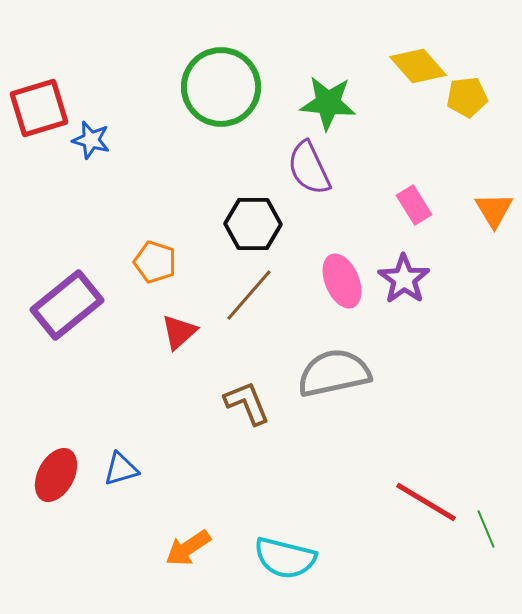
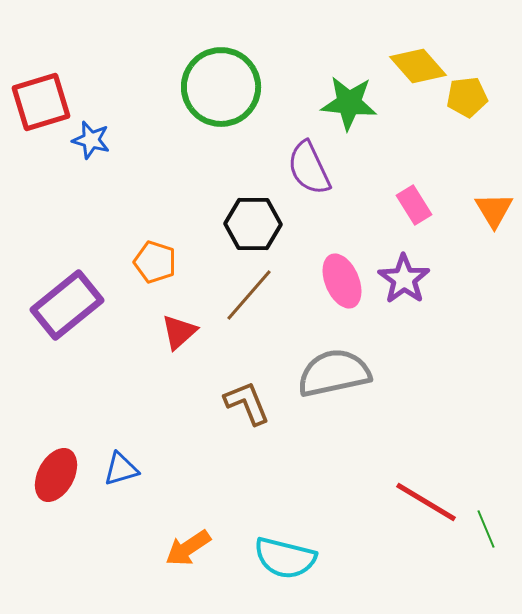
green star: moved 21 px right
red square: moved 2 px right, 6 px up
